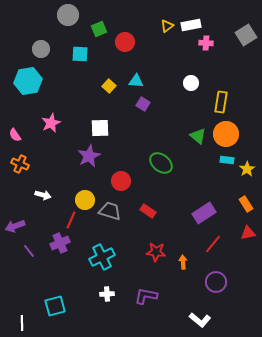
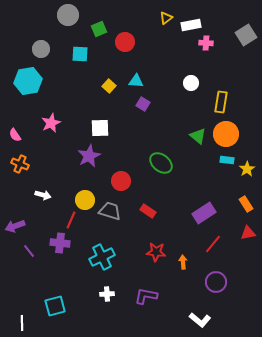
yellow triangle at (167, 26): moved 1 px left, 8 px up
purple cross at (60, 243): rotated 30 degrees clockwise
